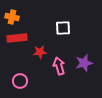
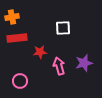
orange cross: rotated 24 degrees counterclockwise
